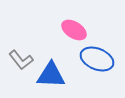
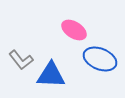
blue ellipse: moved 3 px right
